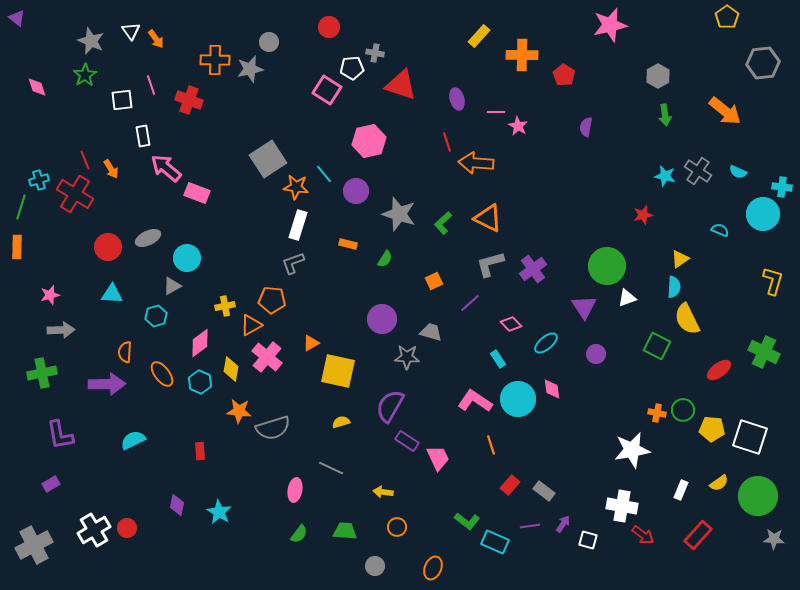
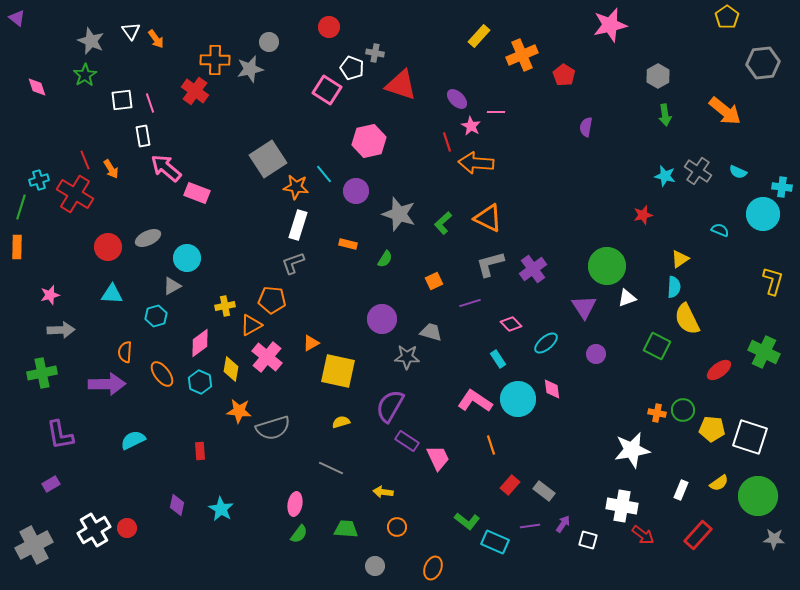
orange cross at (522, 55): rotated 24 degrees counterclockwise
white pentagon at (352, 68): rotated 25 degrees clockwise
pink line at (151, 85): moved 1 px left, 18 px down
purple ellipse at (457, 99): rotated 30 degrees counterclockwise
red cross at (189, 100): moved 6 px right, 9 px up; rotated 16 degrees clockwise
pink star at (518, 126): moved 47 px left
purple line at (470, 303): rotated 25 degrees clockwise
pink ellipse at (295, 490): moved 14 px down
cyan star at (219, 512): moved 2 px right, 3 px up
green trapezoid at (345, 531): moved 1 px right, 2 px up
